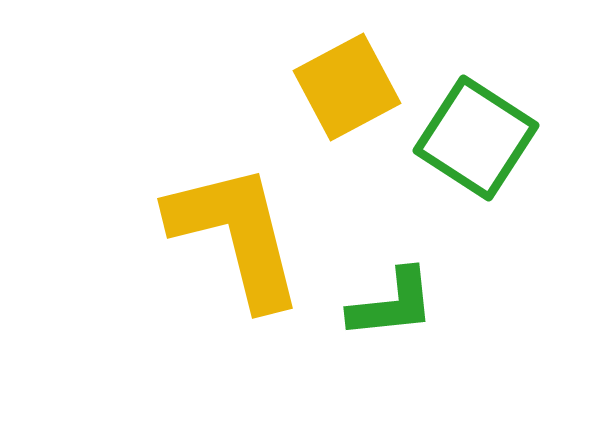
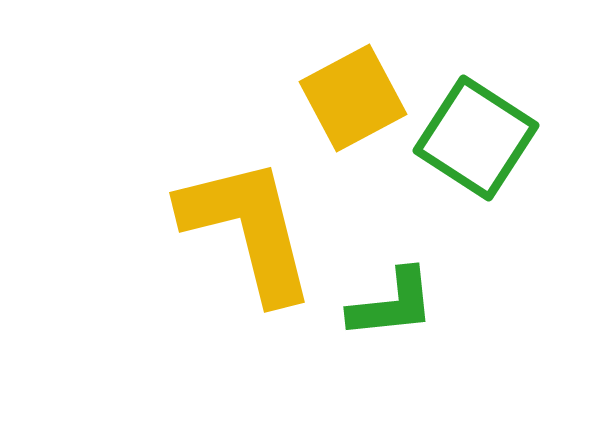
yellow square: moved 6 px right, 11 px down
yellow L-shape: moved 12 px right, 6 px up
